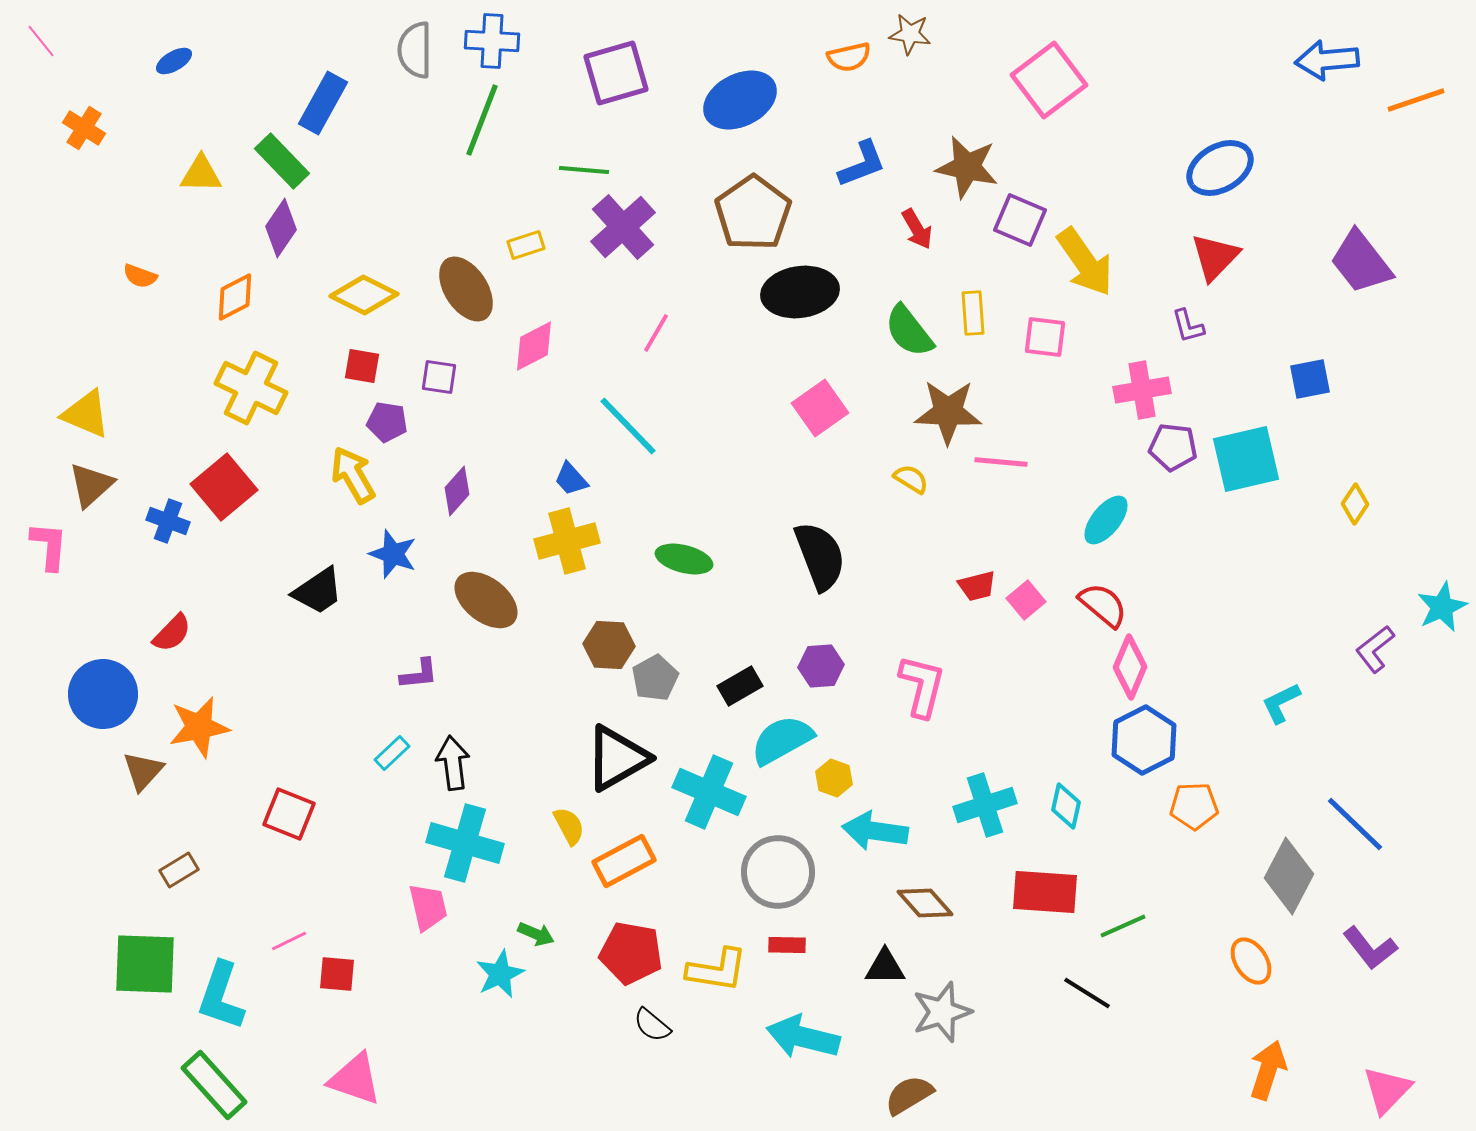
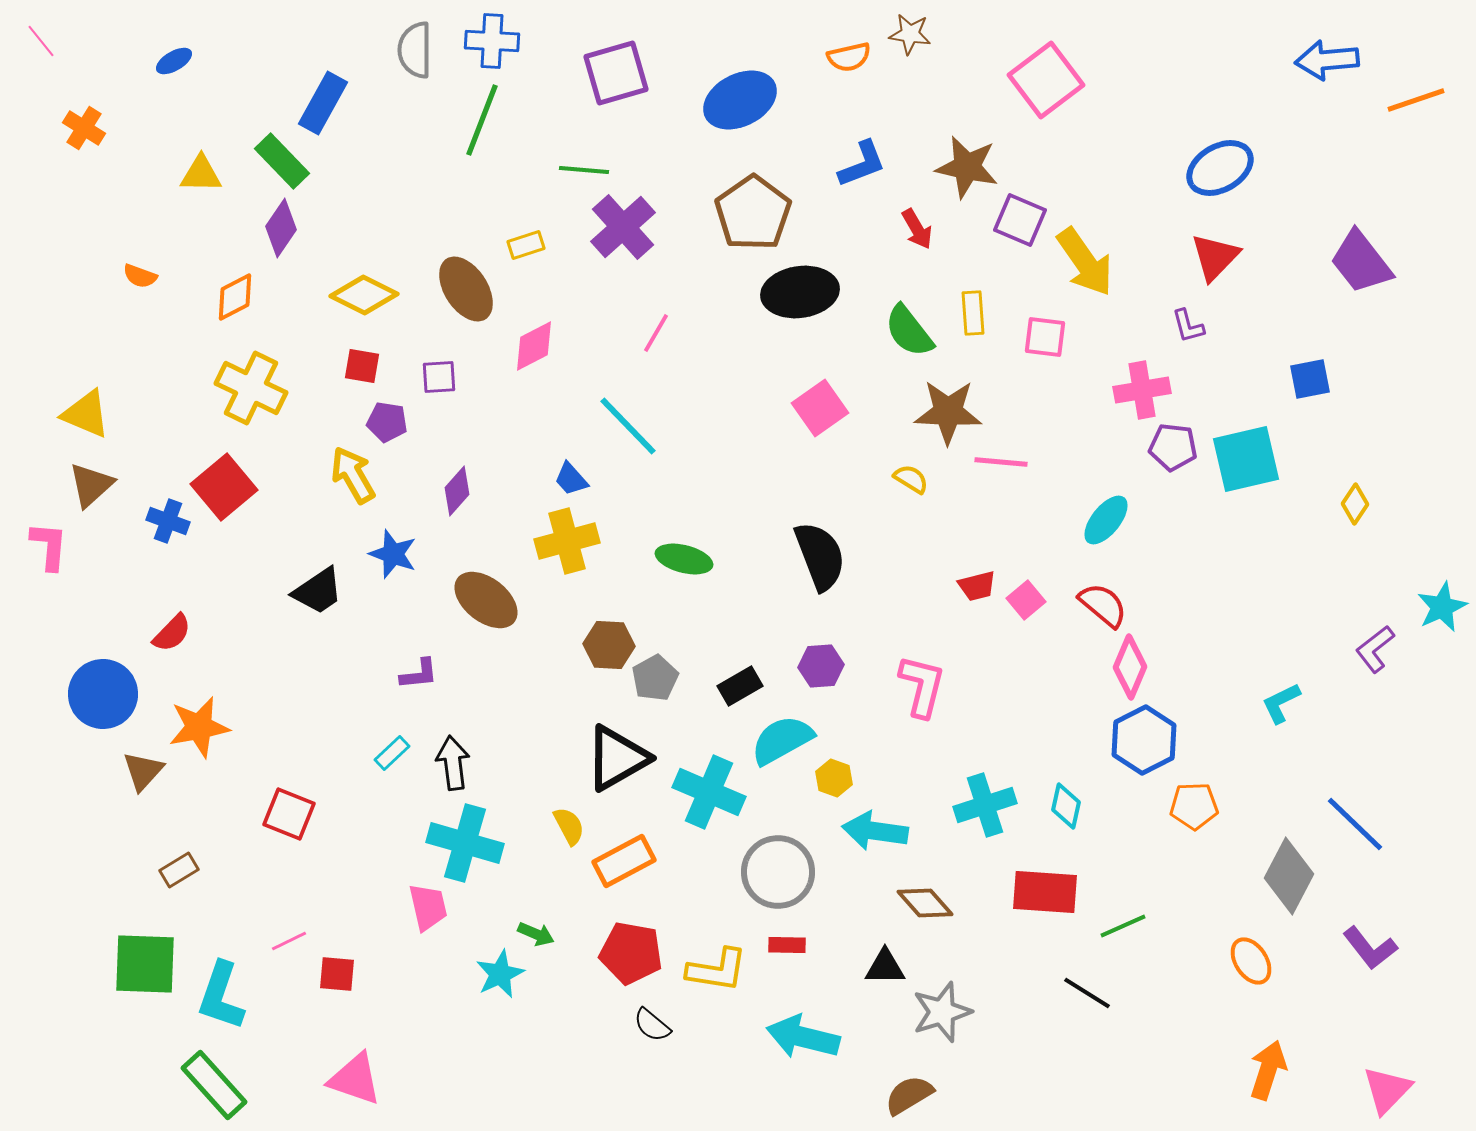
pink square at (1049, 80): moved 3 px left
purple square at (439, 377): rotated 12 degrees counterclockwise
